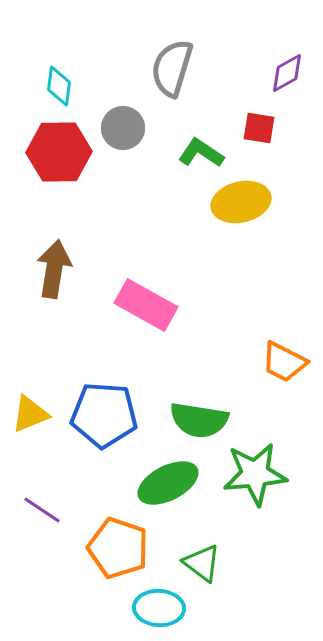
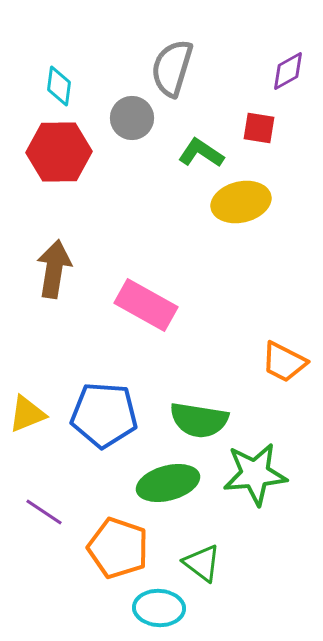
purple diamond: moved 1 px right, 2 px up
gray circle: moved 9 px right, 10 px up
yellow triangle: moved 3 px left
green ellipse: rotated 12 degrees clockwise
purple line: moved 2 px right, 2 px down
